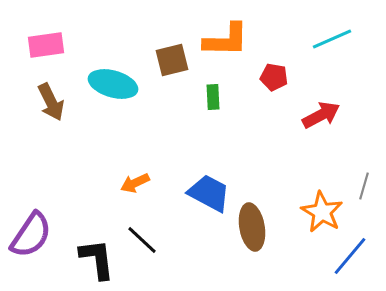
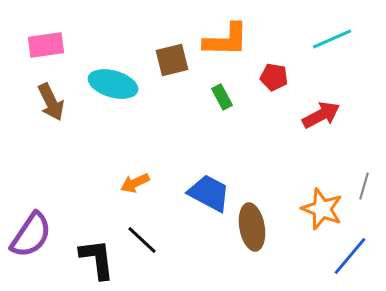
green rectangle: moved 9 px right; rotated 25 degrees counterclockwise
orange star: moved 3 px up; rotated 9 degrees counterclockwise
